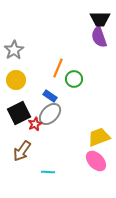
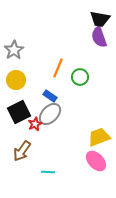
black trapezoid: rotated 10 degrees clockwise
green circle: moved 6 px right, 2 px up
black square: moved 1 px up
